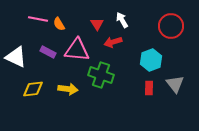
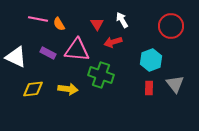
purple rectangle: moved 1 px down
